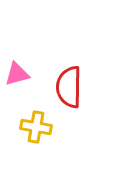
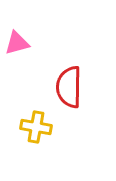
pink triangle: moved 31 px up
